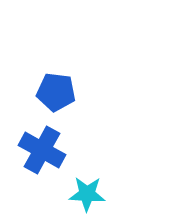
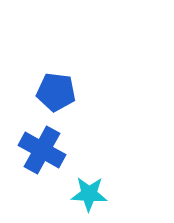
cyan star: moved 2 px right
